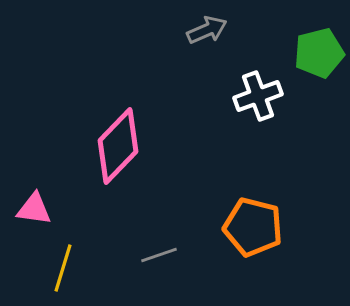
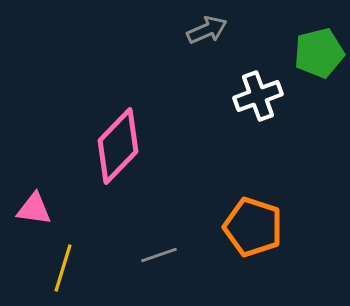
orange pentagon: rotated 4 degrees clockwise
